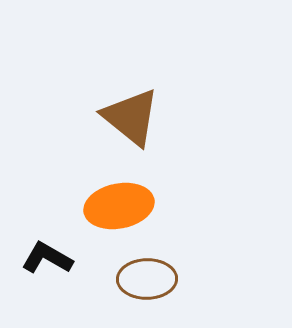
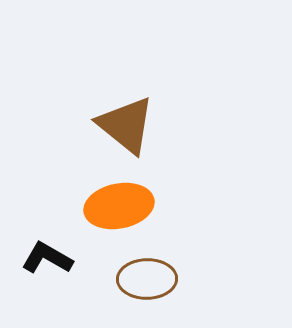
brown triangle: moved 5 px left, 8 px down
